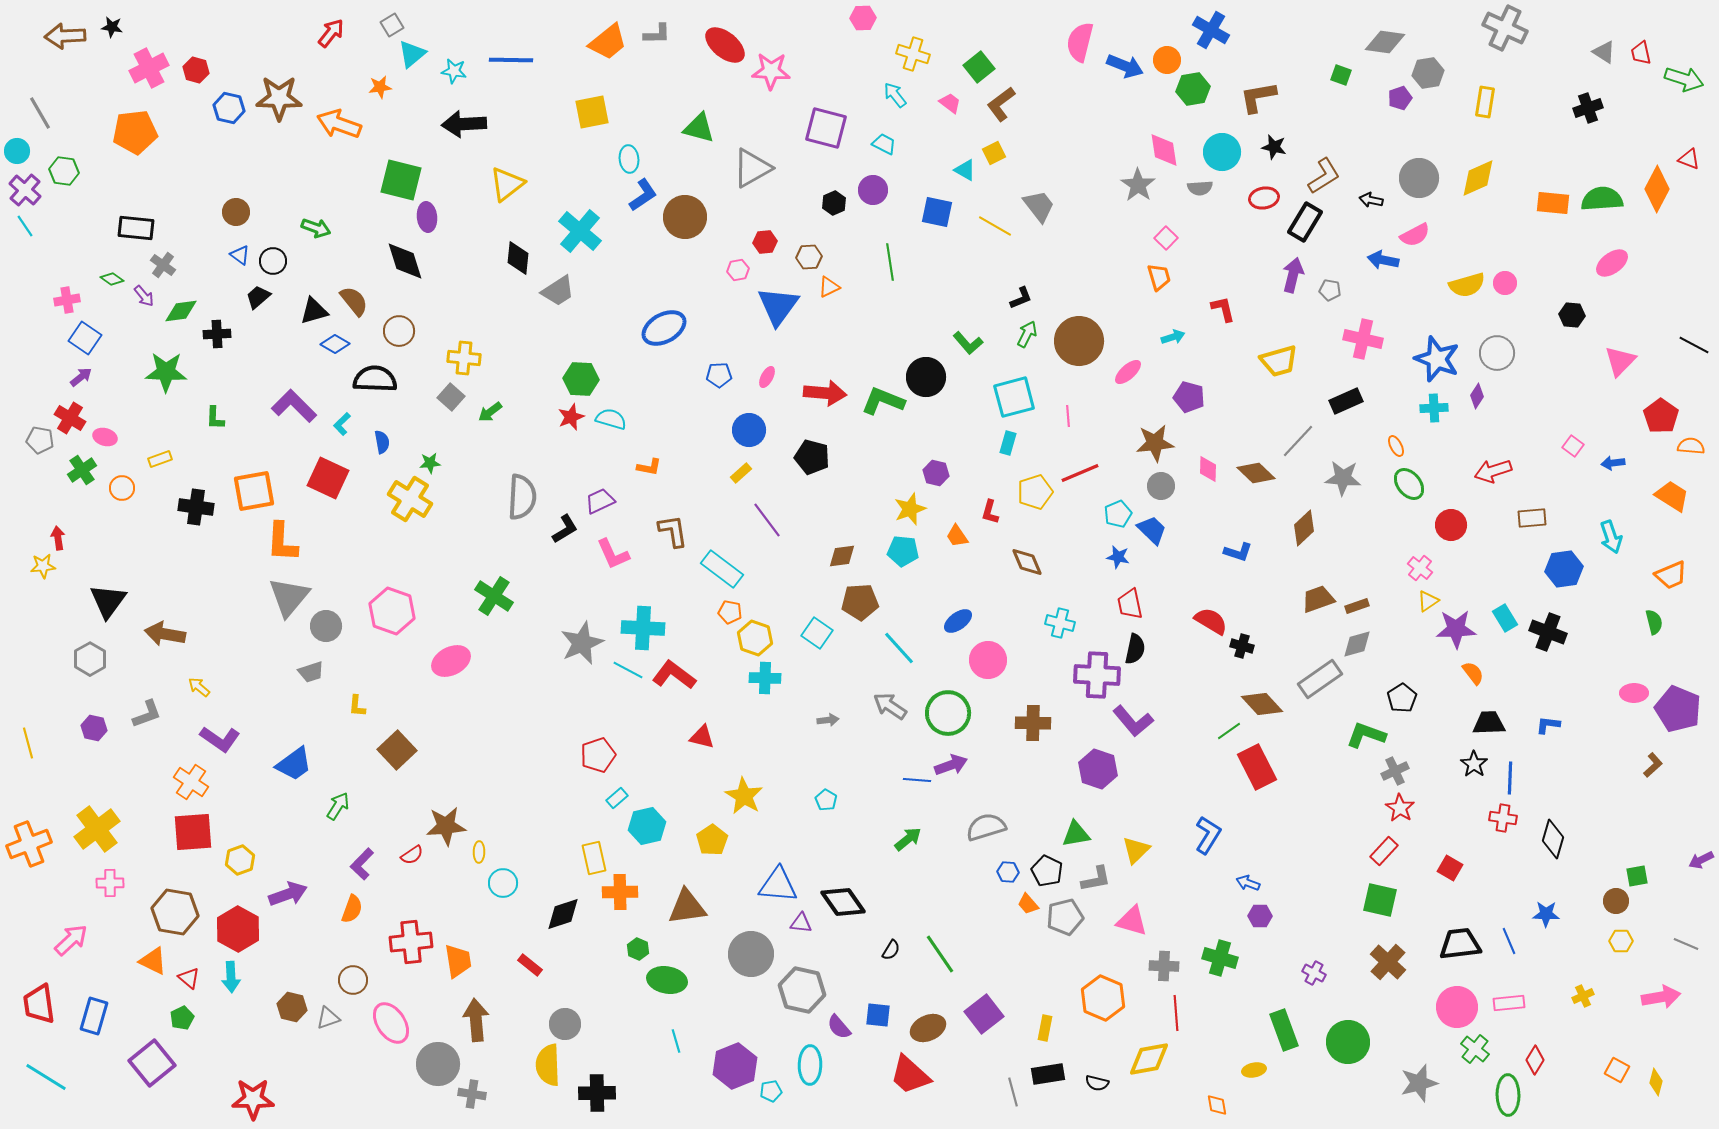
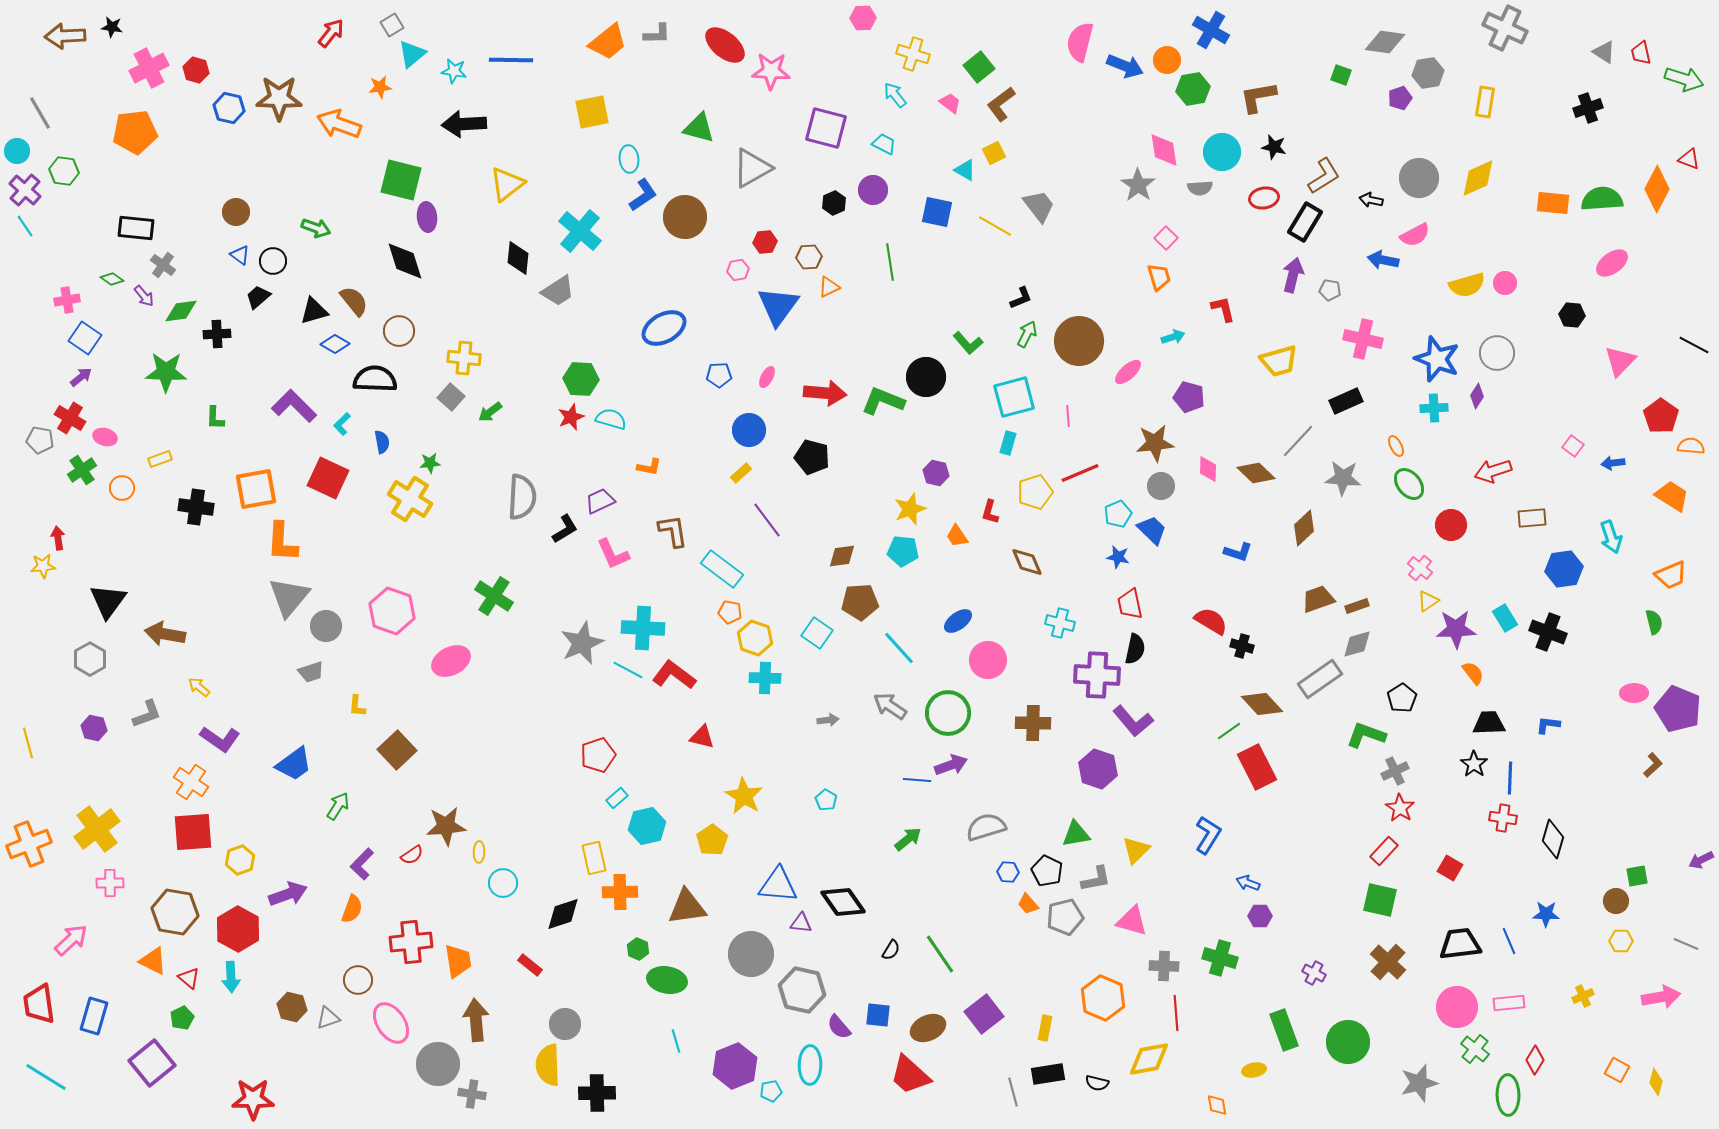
orange square at (254, 491): moved 2 px right, 2 px up
brown circle at (353, 980): moved 5 px right
